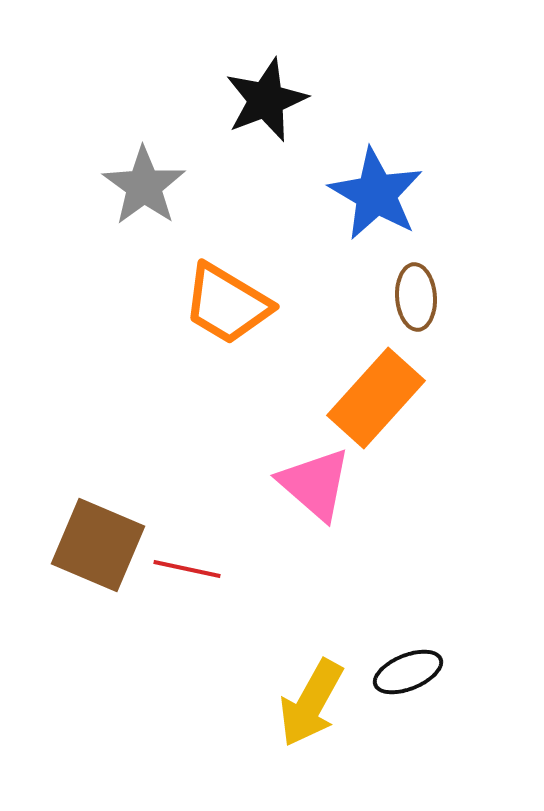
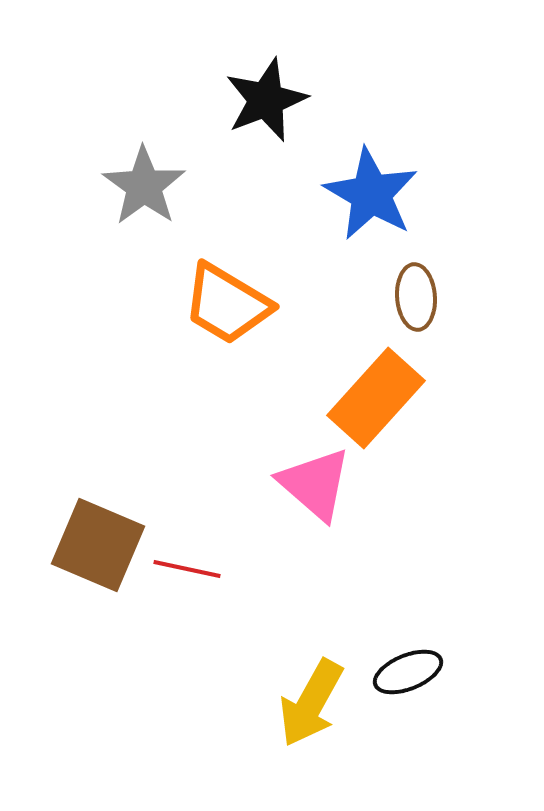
blue star: moved 5 px left
